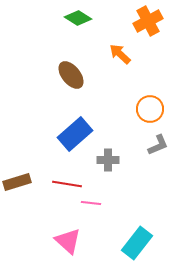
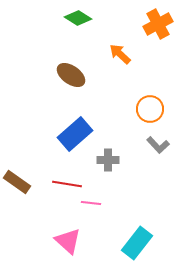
orange cross: moved 10 px right, 3 px down
brown ellipse: rotated 16 degrees counterclockwise
gray L-shape: rotated 70 degrees clockwise
brown rectangle: rotated 52 degrees clockwise
